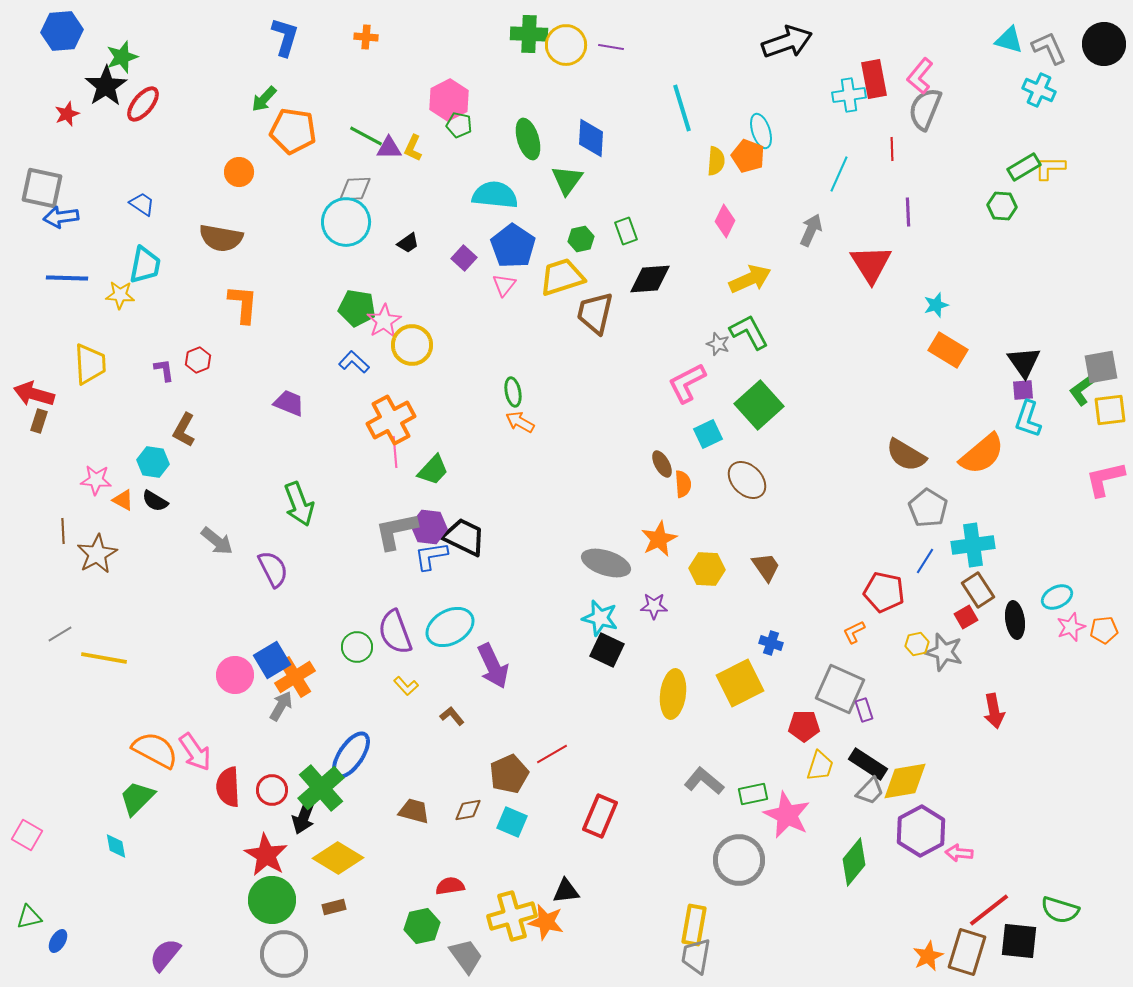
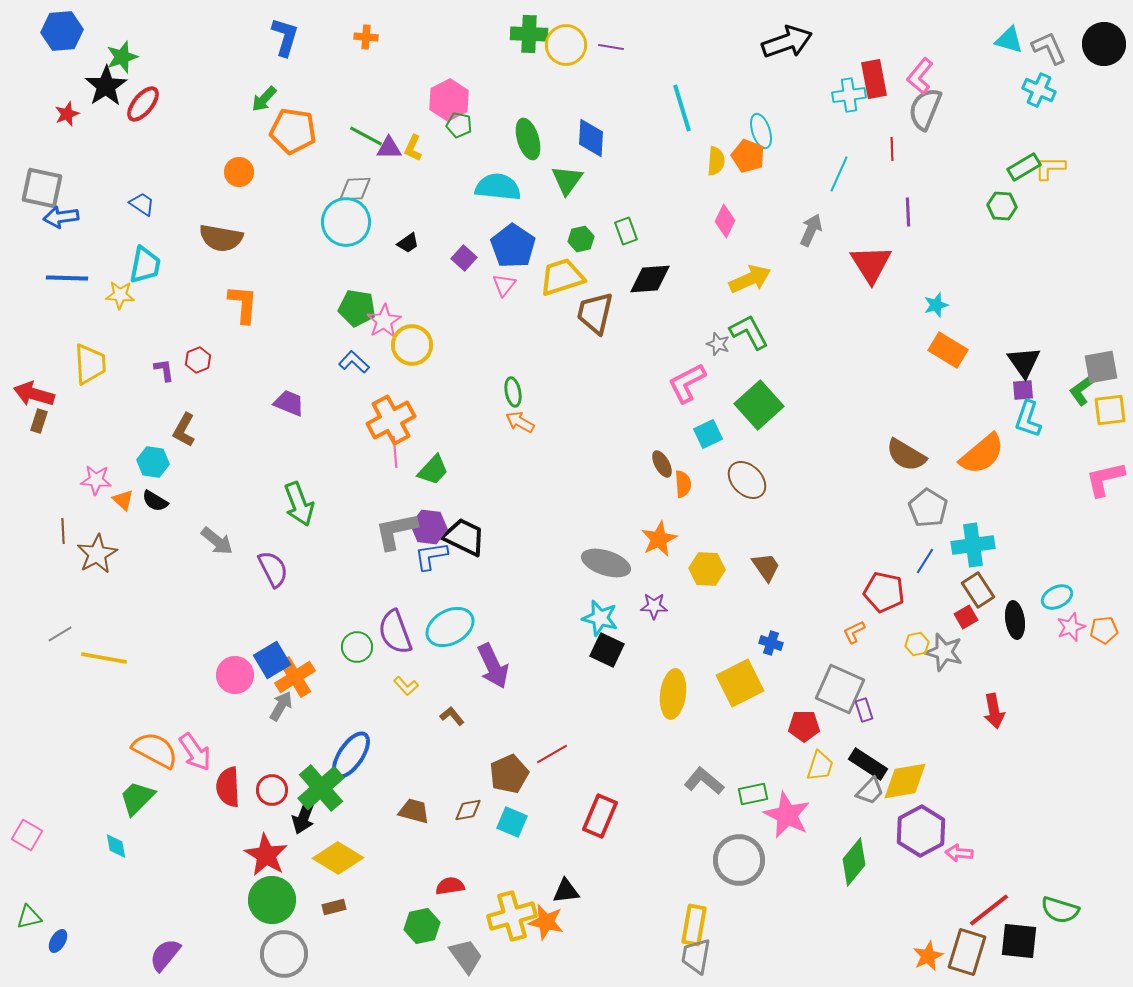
cyan semicircle at (495, 195): moved 3 px right, 8 px up
orange triangle at (123, 500): rotated 15 degrees clockwise
